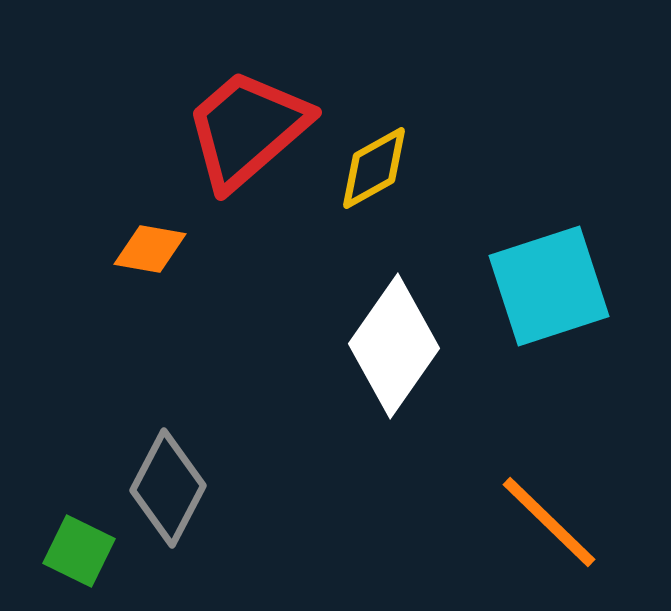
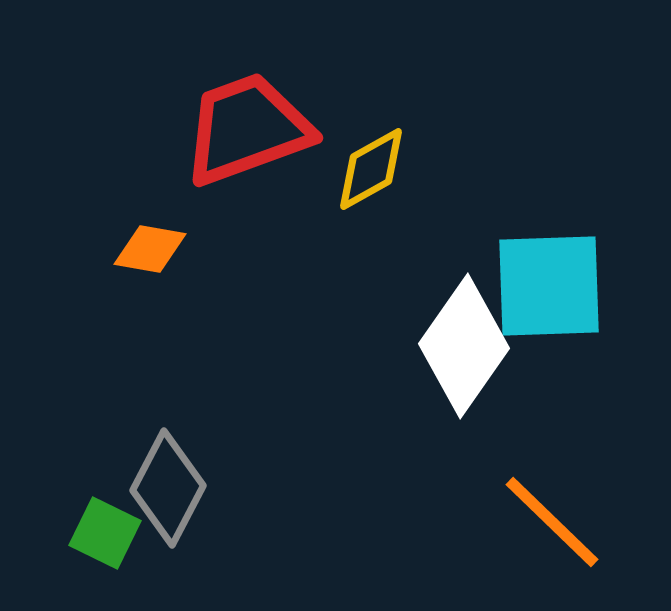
red trapezoid: rotated 21 degrees clockwise
yellow diamond: moved 3 px left, 1 px down
cyan square: rotated 16 degrees clockwise
white diamond: moved 70 px right
orange line: moved 3 px right
green square: moved 26 px right, 18 px up
